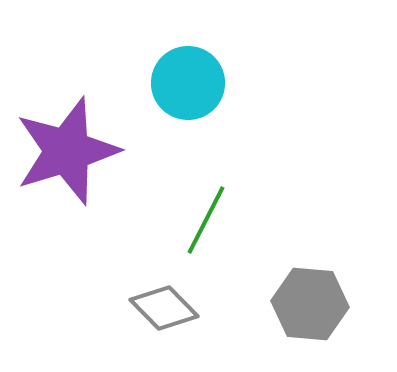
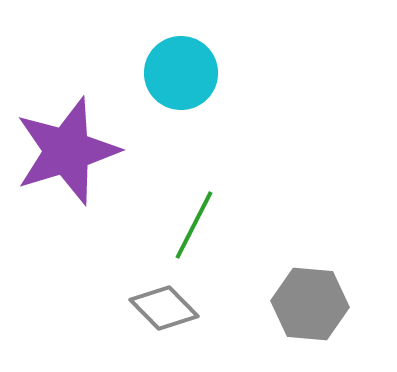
cyan circle: moved 7 px left, 10 px up
green line: moved 12 px left, 5 px down
